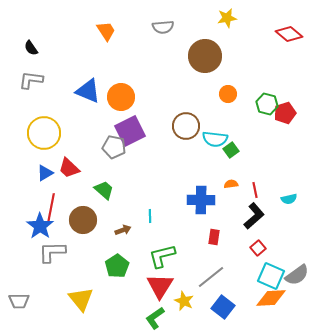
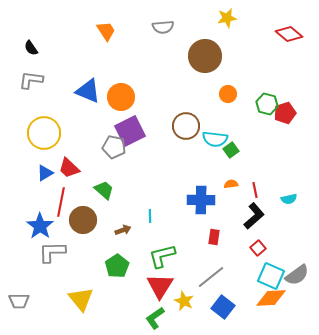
red line at (51, 208): moved 10 px right, 6 px up
